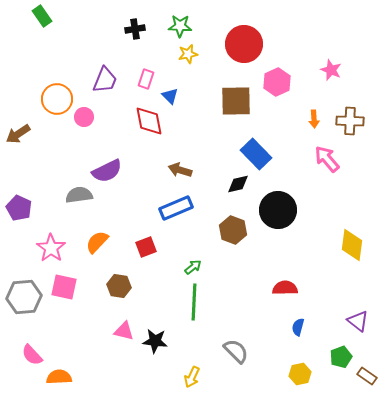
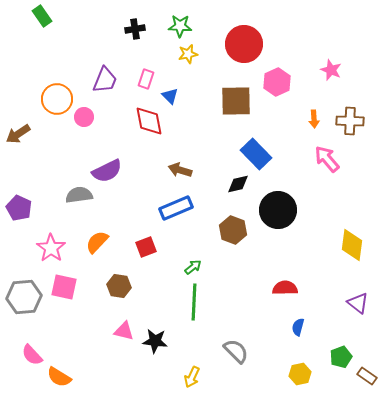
purple triangle at (358, 321): moved 18 px up
orange semicircle at (59, 377): rotated 145 degrees counterclockwise
